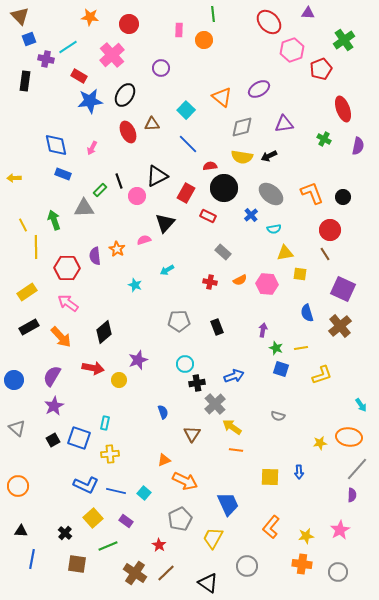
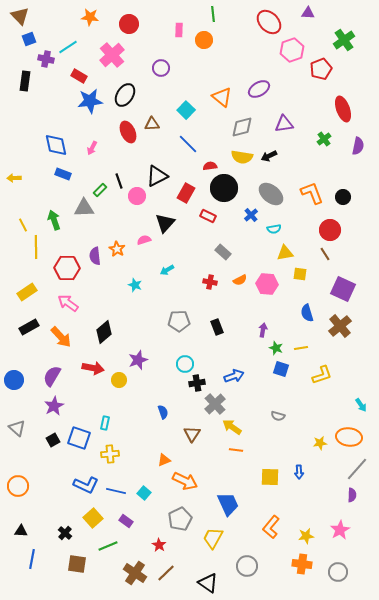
green cross at (324, 139): rotated 24 degrees clockwise
